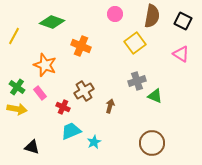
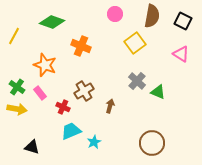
gray cross: rotated 30 degrees counterclockwise
green triangle: moved 3 px right, 4 px up
